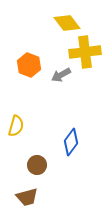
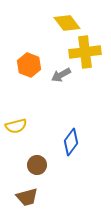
yellow semicircle: rotated 60 degrees clockwise
